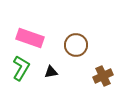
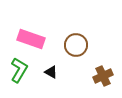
pink rectangle: moved 1 px right, 1 px down
green L-shape: moved 2 px left, 2 px down
black triangle: rotated 40 degrees clockwise
